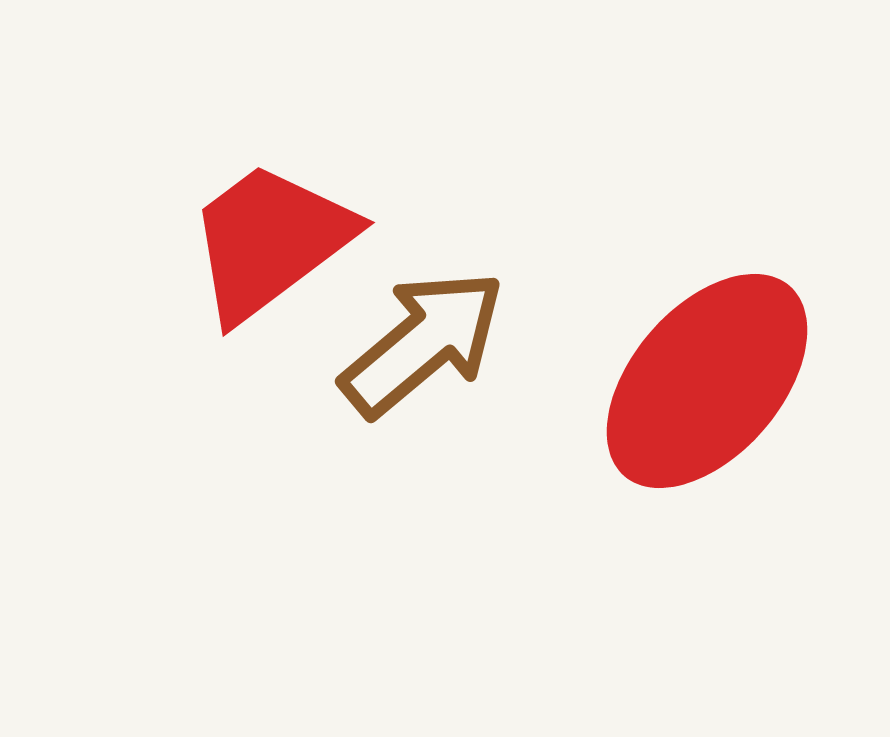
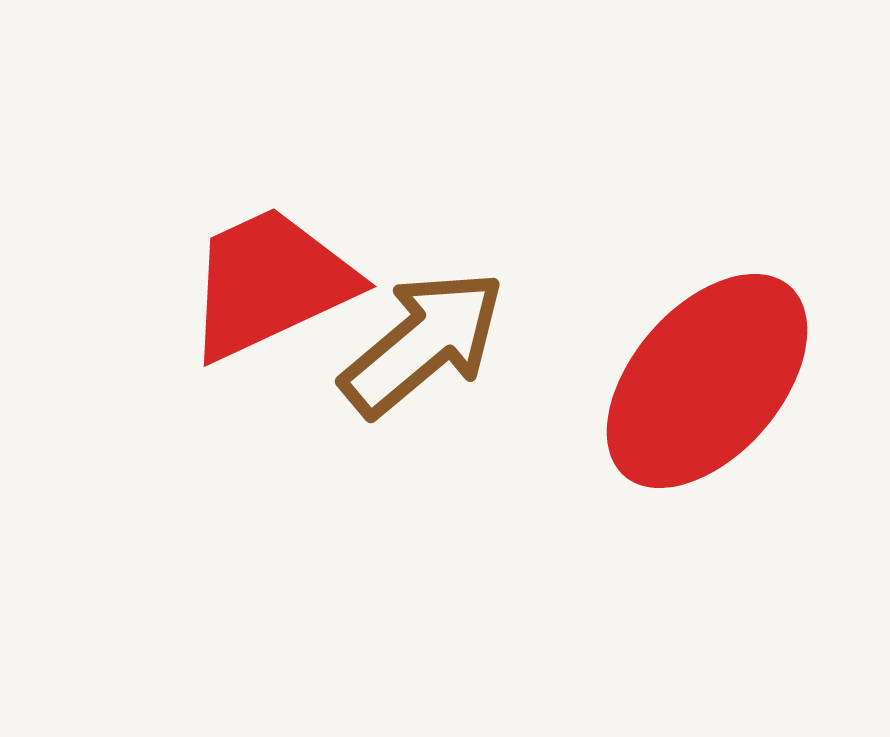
red trapezoid: moved 42 px down; rotated 12 degrees clockwise
